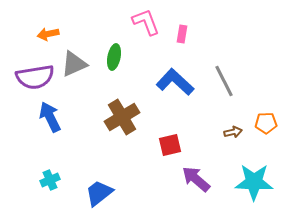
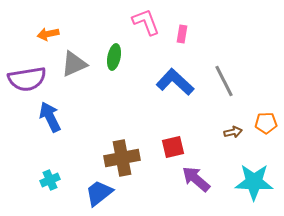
purple semicircle: moved 8 px left, 2 px down
brown cross: moved 41 px down; rotated 20 degrees clockwise
red square: moved 3 px right, 2 px down
